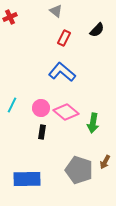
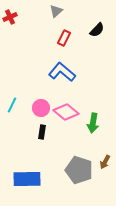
gray triangle: rotated 40 degrees clockwise
